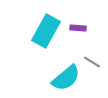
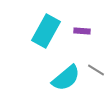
purple rectangle: moved 4 px right, 3 px down
gray line: moved 4 px right, 8 px down
